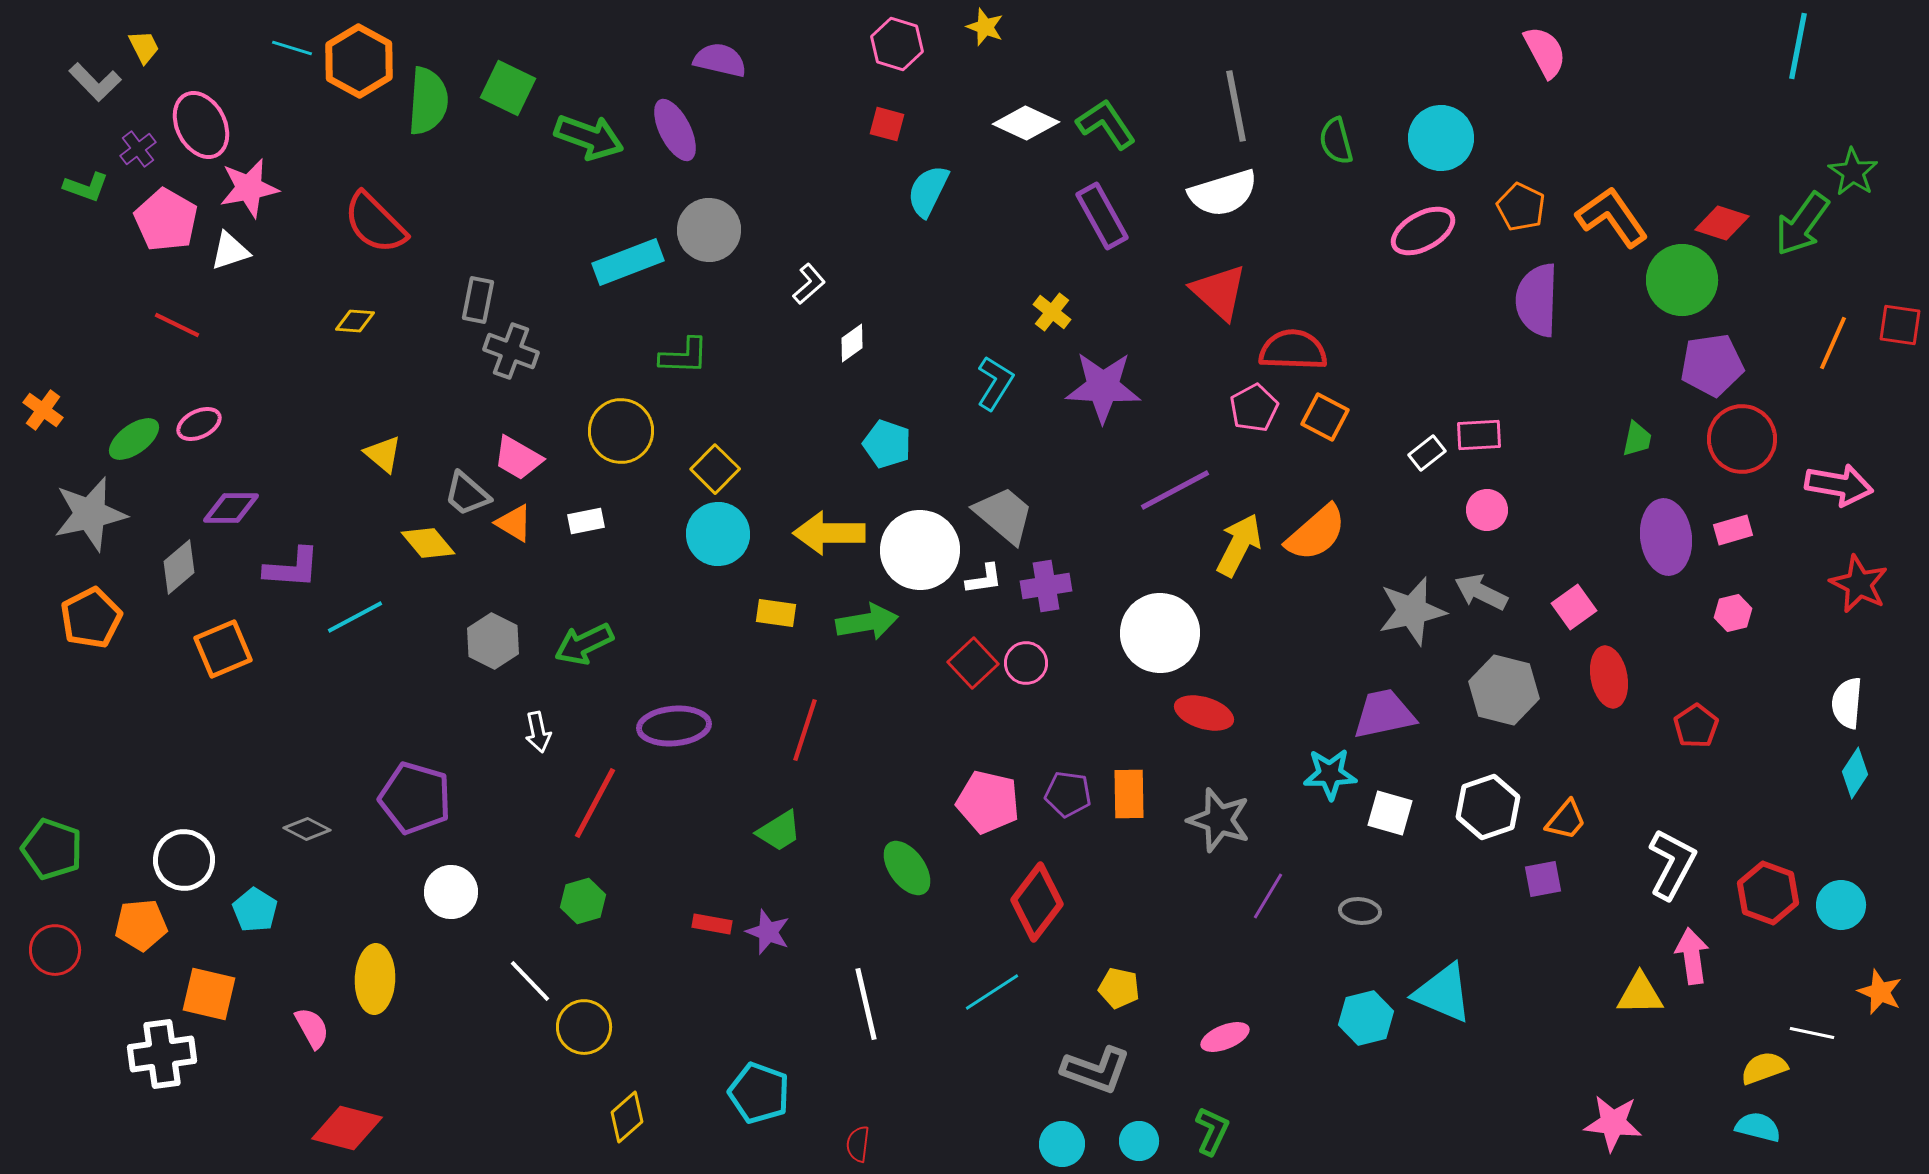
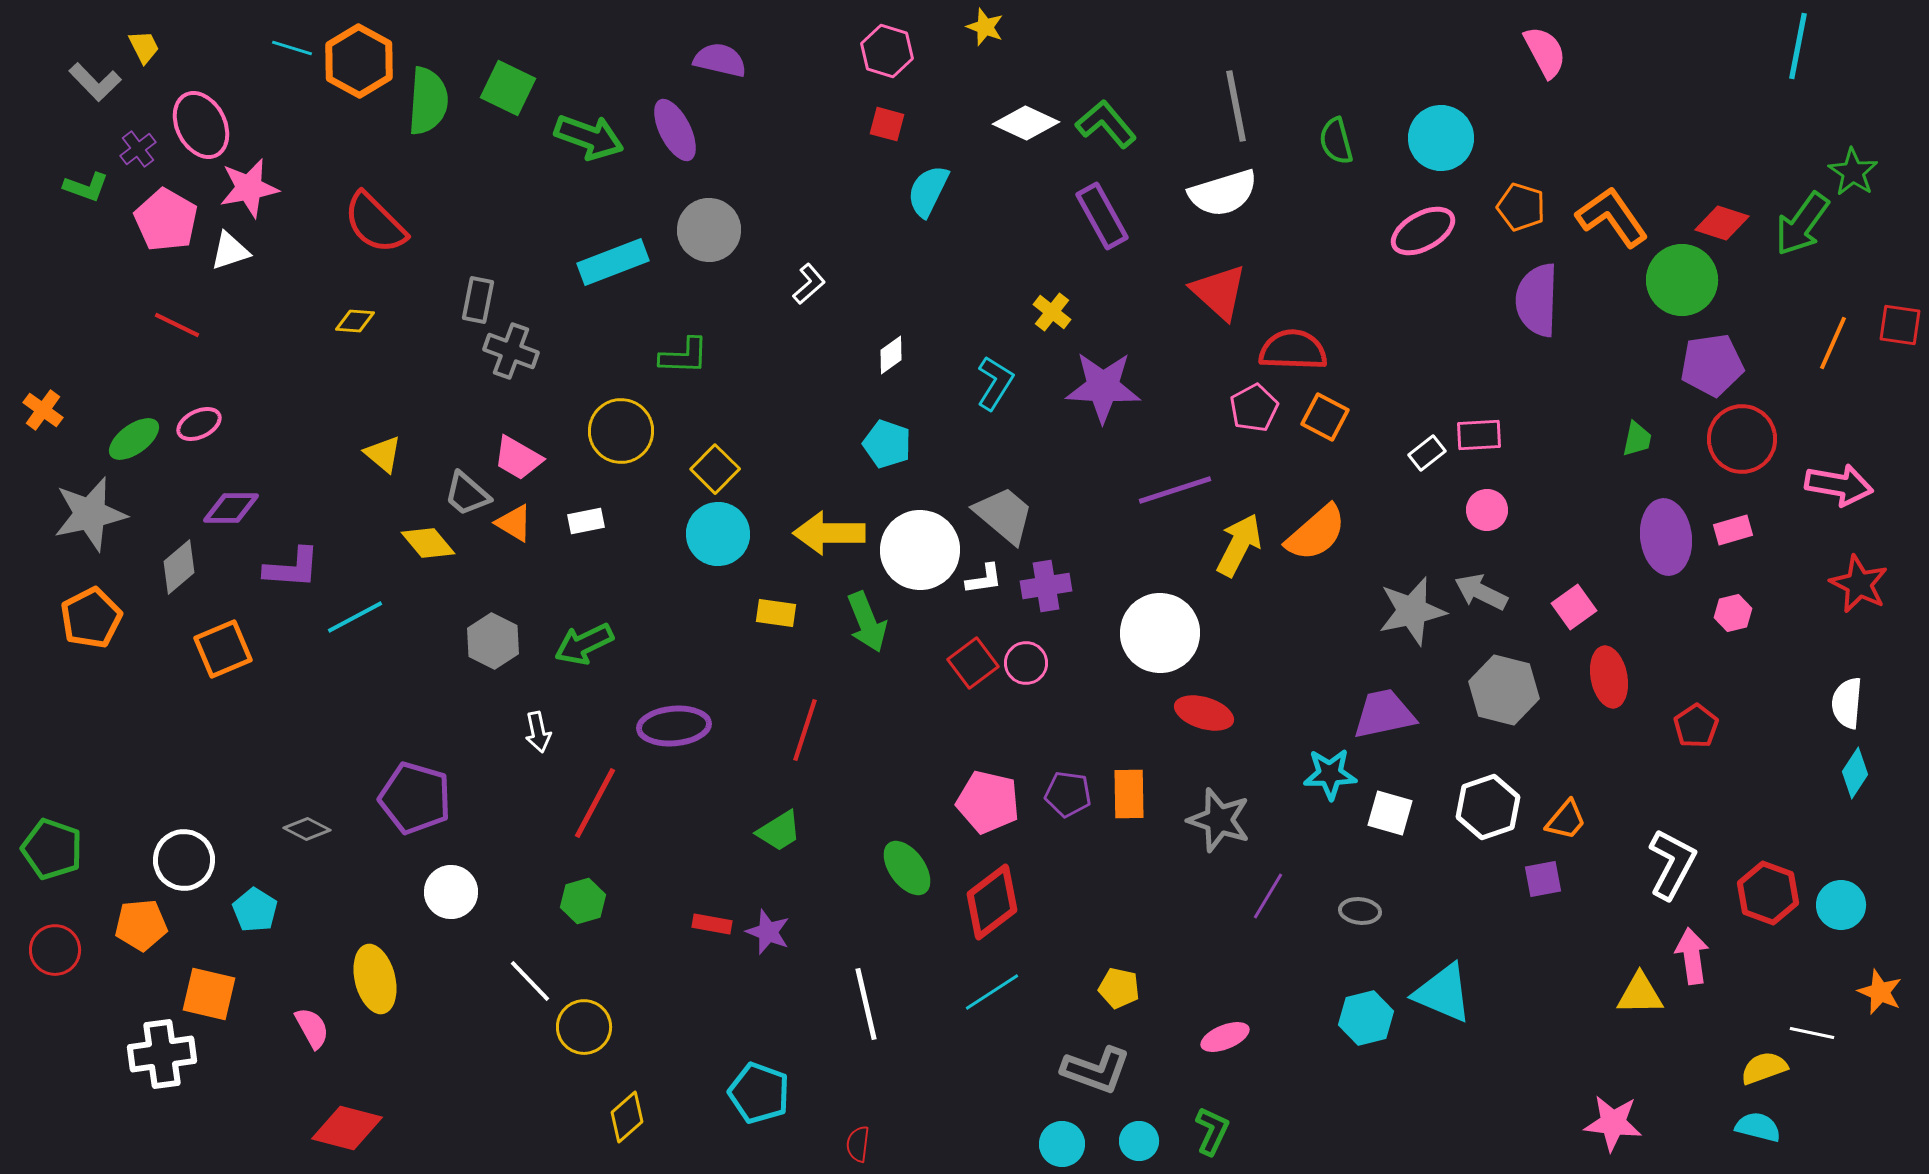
pink hexagon at (897, 44): moved 10 px left, 7 px down
green L-shape at (1106, 124): rotated 6 degrees counterclockwise
orange pentagon at (1521, 207): rotated 9 degrees counterclockwise
cyan rectangle at (628, 262): moved 15 px left
white diamond at (852, 343): moved 39 px right, 12 px down
purple line at (1175, 490): rotated 10 degrees clockwise
green arrow at (867, 622): rotated 78 degrees clockwise
red square at (973, 663): rotated 6 degrees clockwise
red diamond at (1037, 902): moved 45 px left; rotated 16 degrees clockwise
yellow ellipse at (375, 979): rotated 16 degrees counterclockwise
